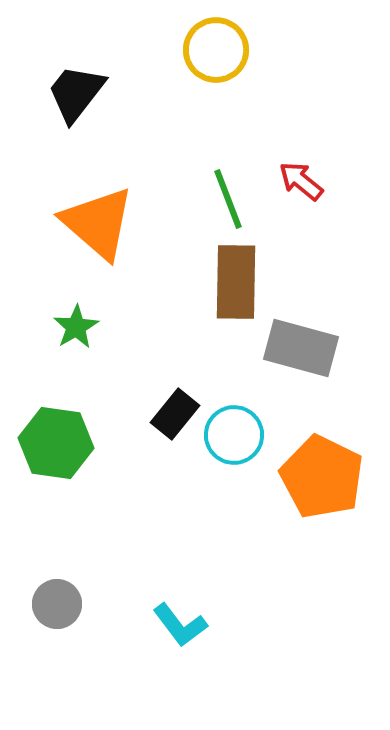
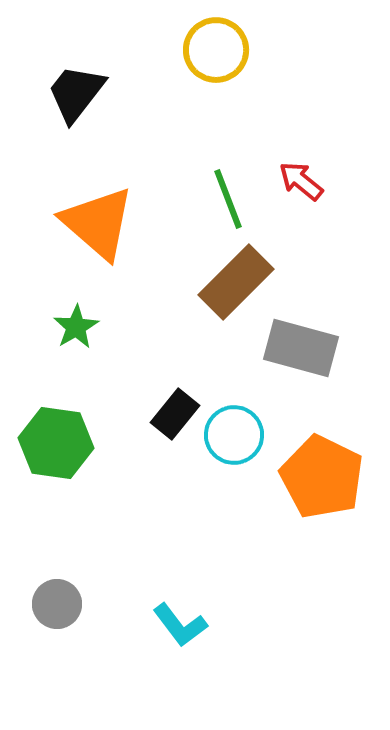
brown rectangle: rotated 44 degrees clockwise
